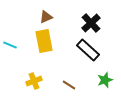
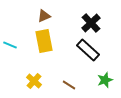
brown triangle: moved 2 px left, 1 px up
yellow cross: rotated 28 degrees counterclockwise
